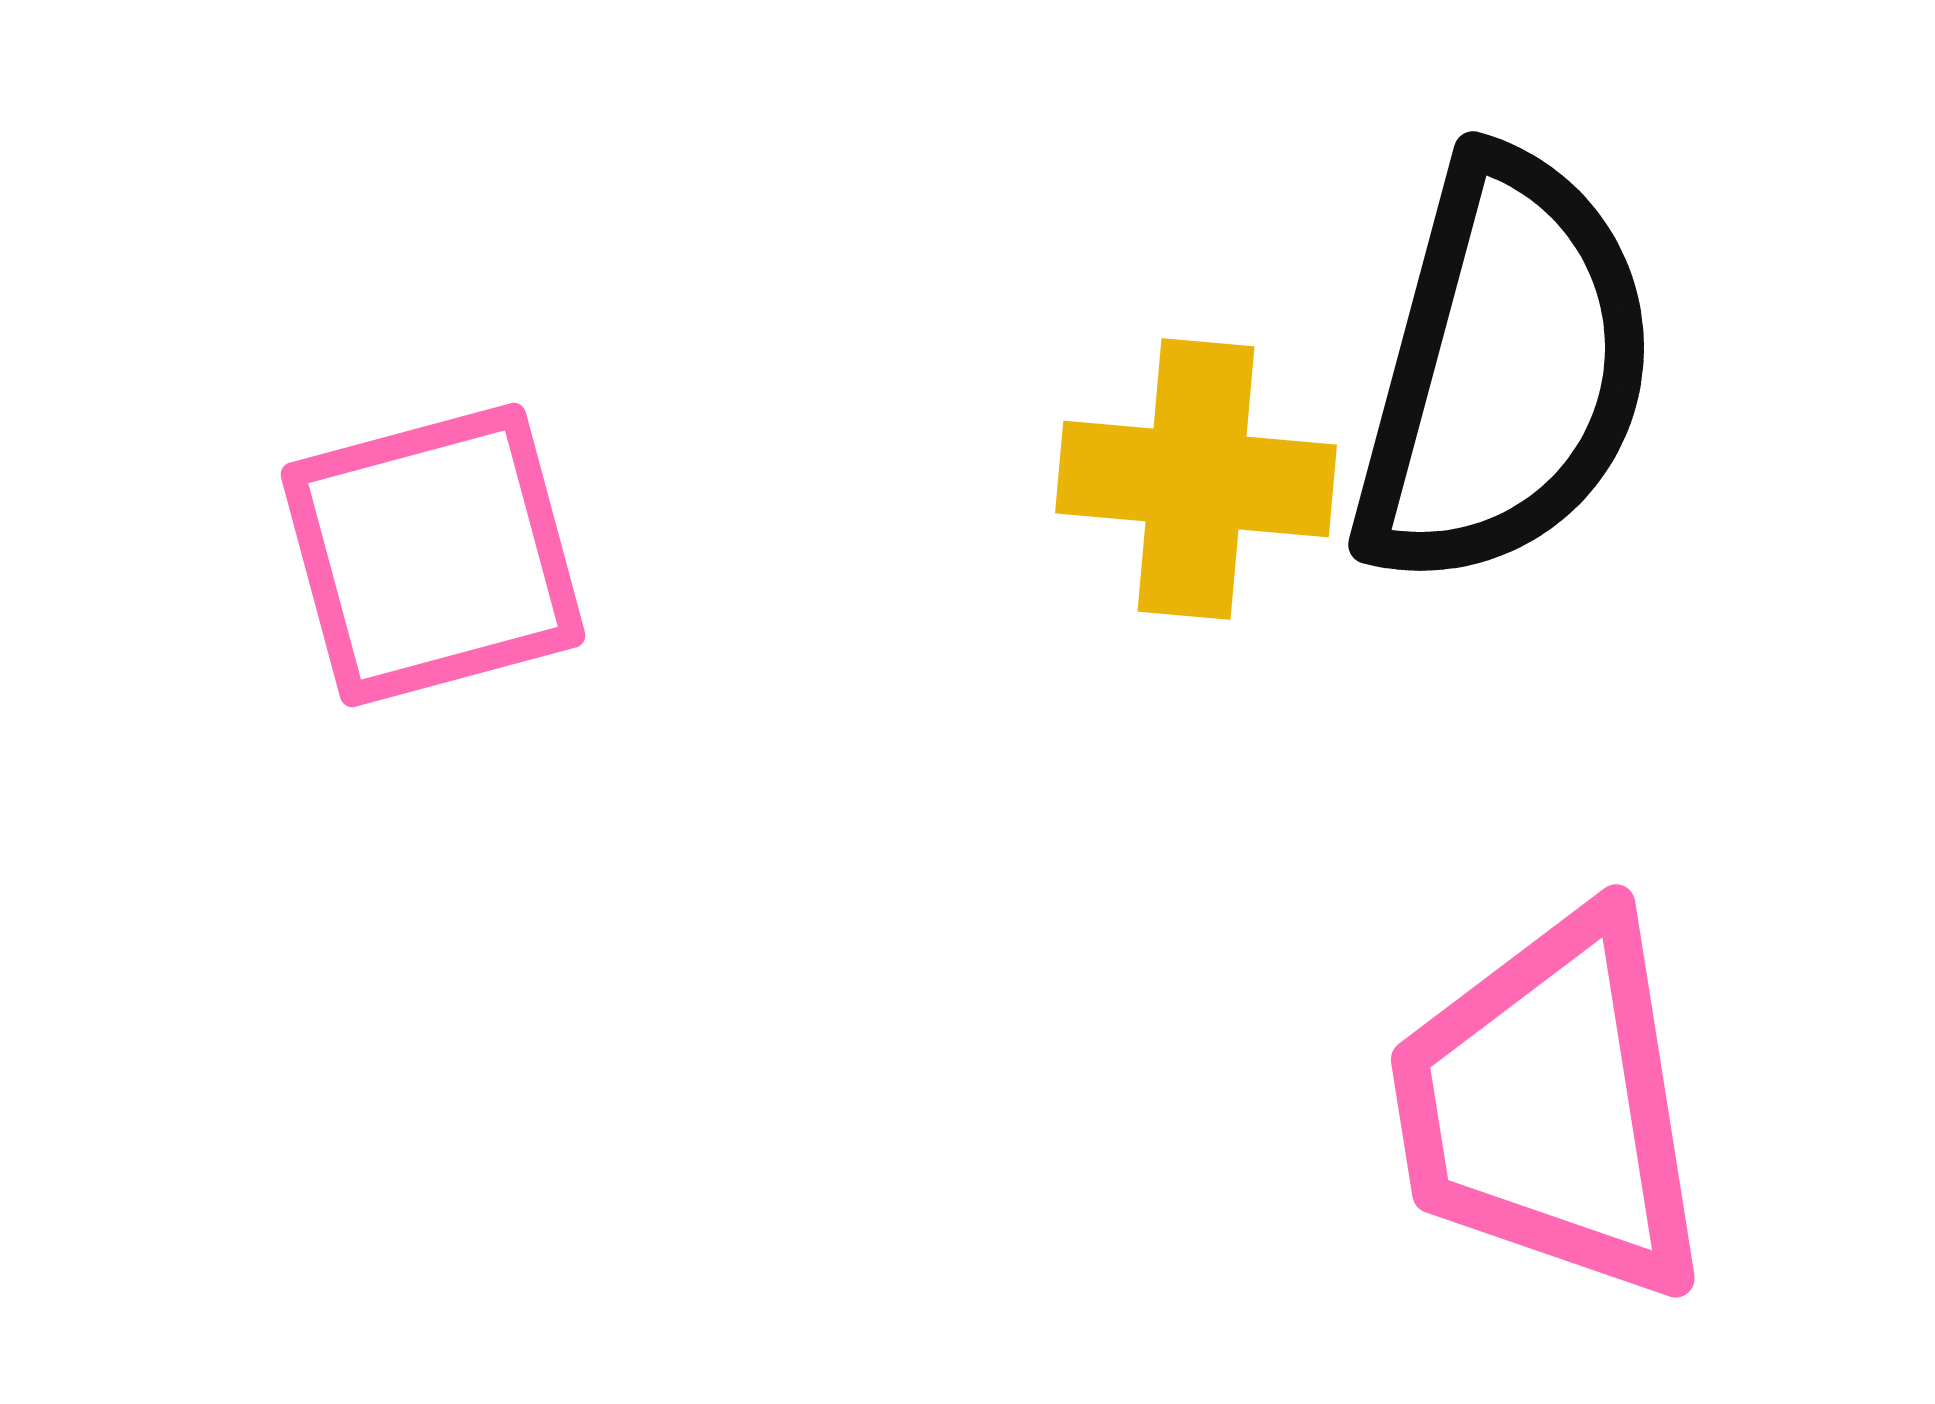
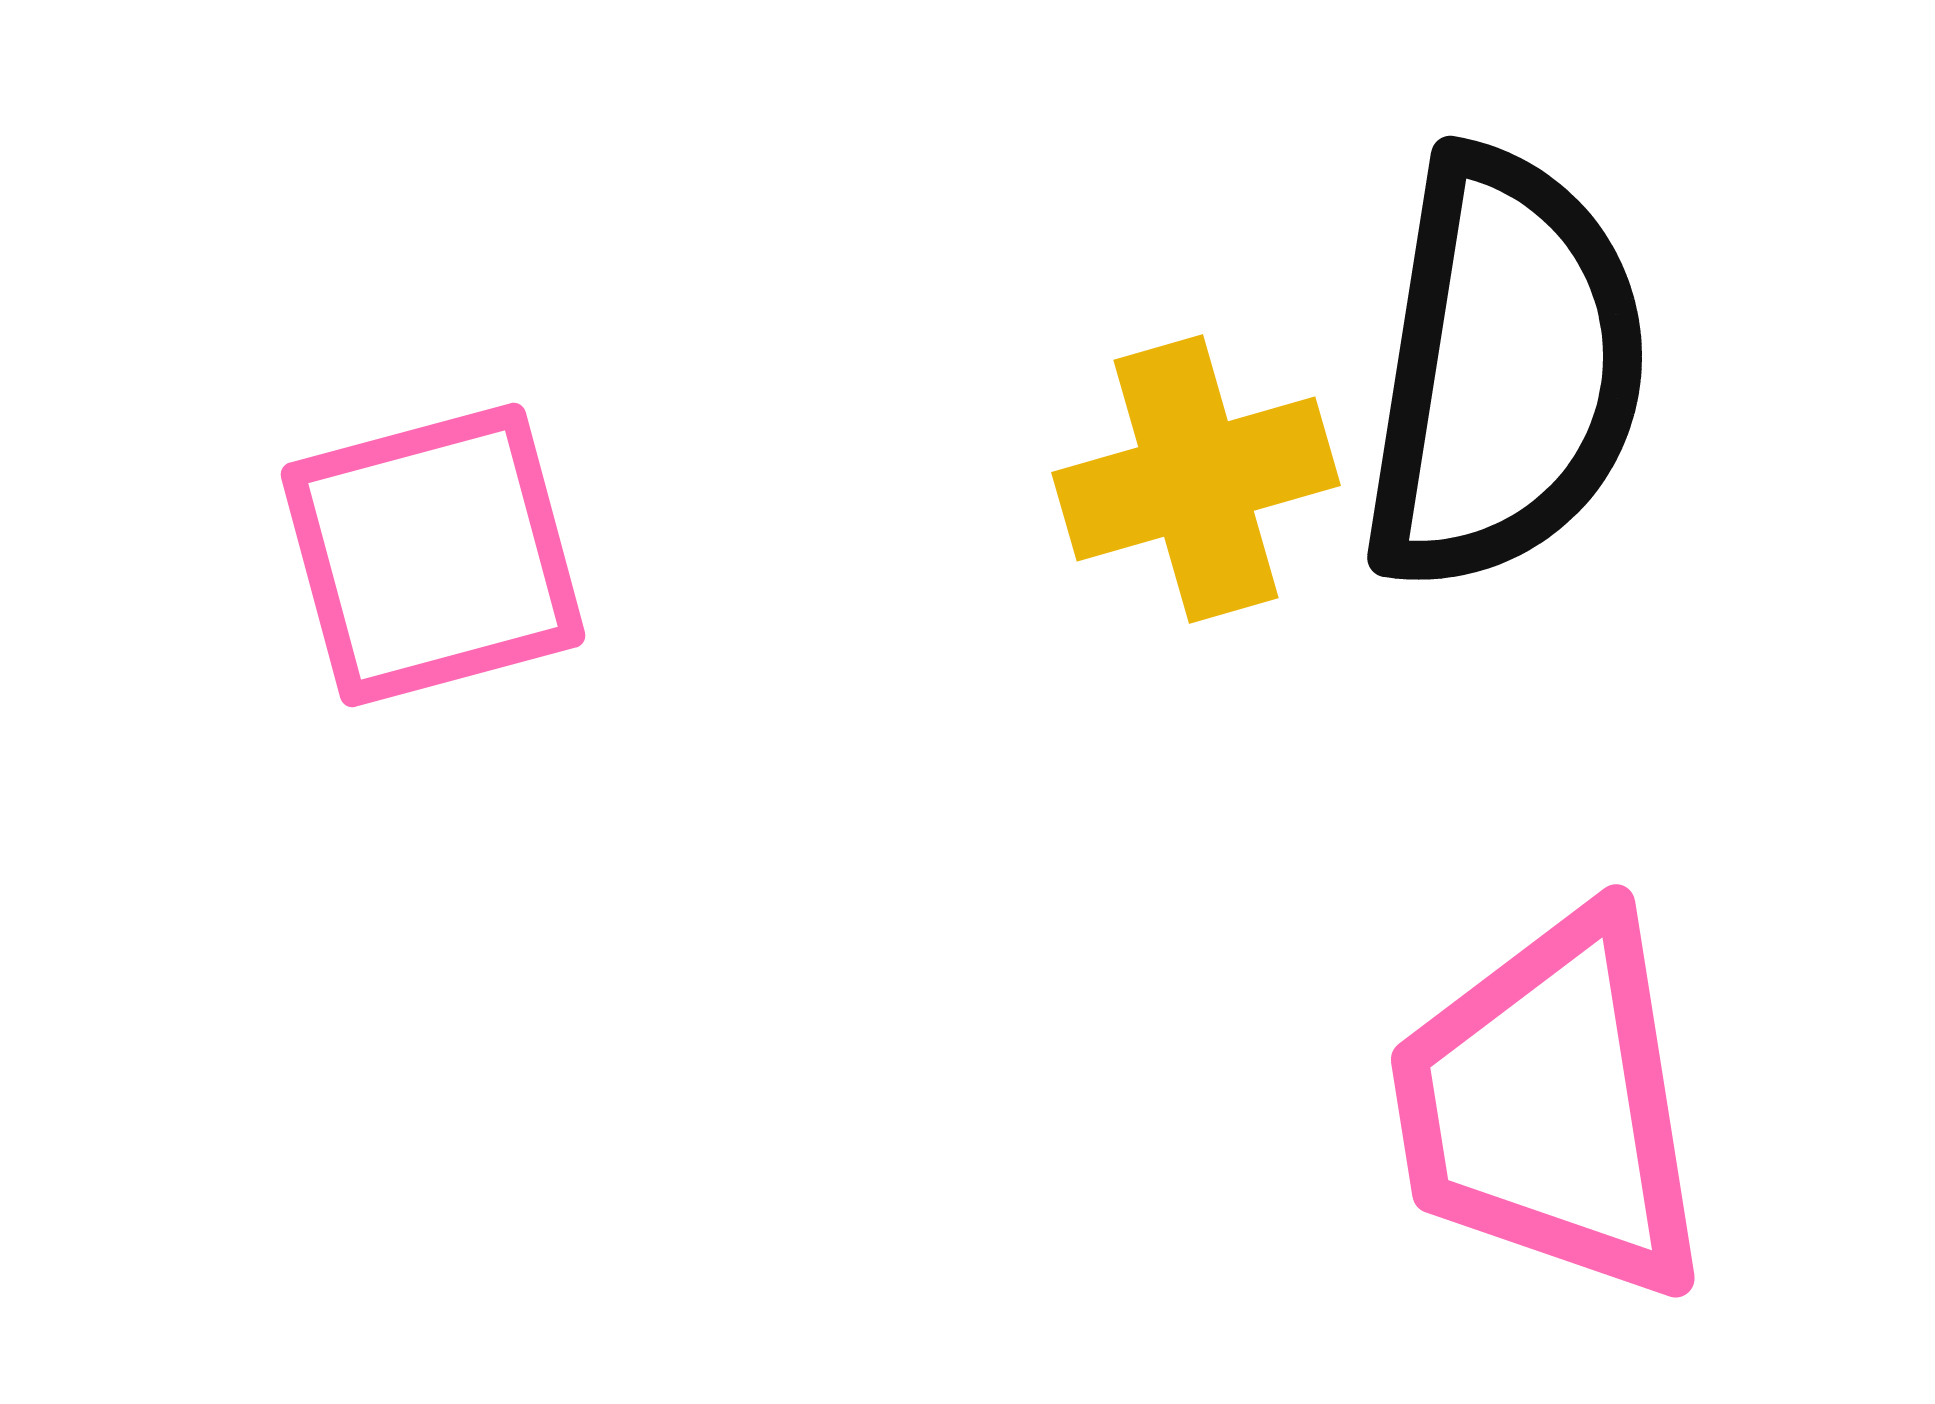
black semicircle: rotated 6 degrees counterclockwise
yellow cross: rotated 21 degrees counterclockwise
